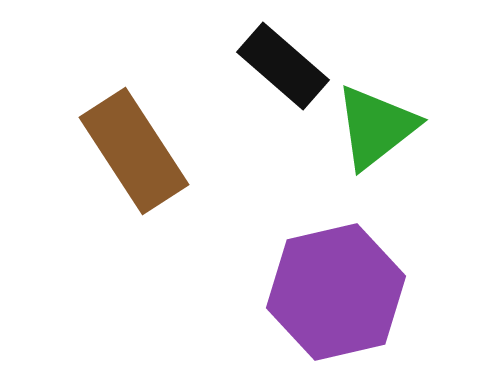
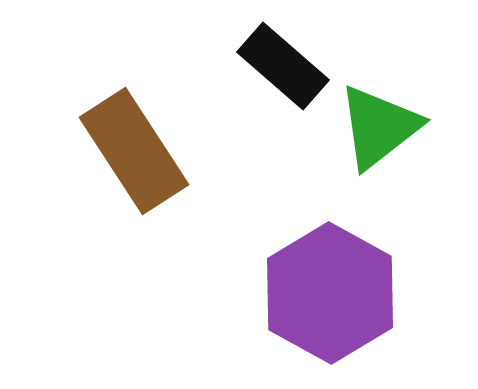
green triangle: moved 3 px right
purple hexagon: moved 6 px left, 1 px down; rotated 18 degrees counterclockwise
